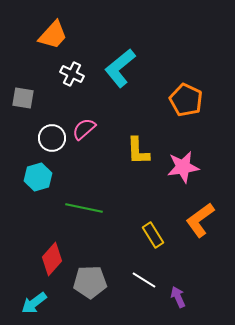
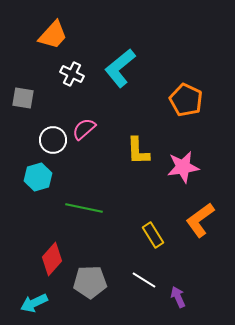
white circle: moved 1 px right, 2 px down
cyan arrow: rotated 12 degrees clockwise
